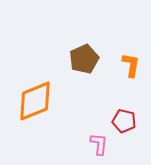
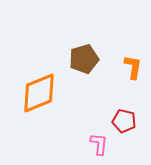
brown pentagon: rotated 8 degrees clockwise
orange L-shape: moved 2 px right, 2 px down
orange diamond: moved 4 px right, 8 px up
